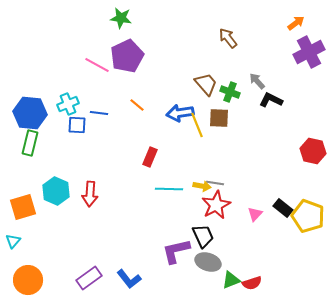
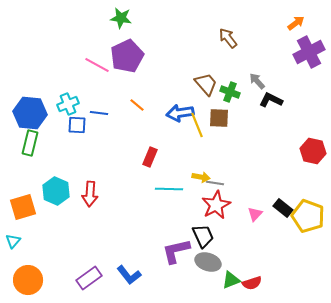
yellow arrow: moved 1 px left, 9 px up
blue L-shape: moved 4 px up
